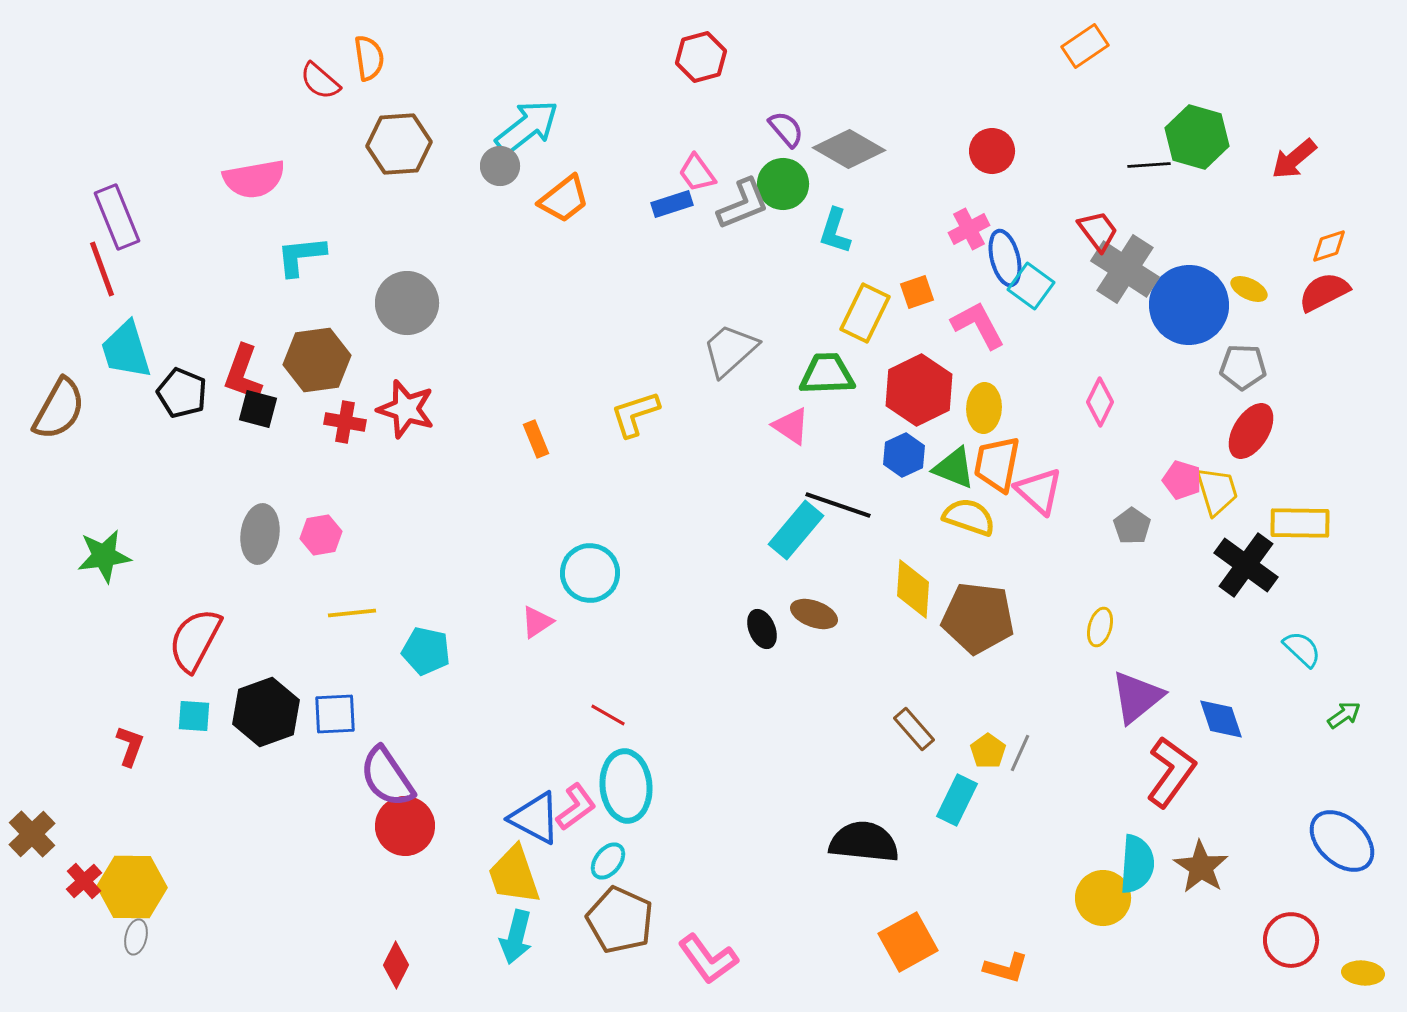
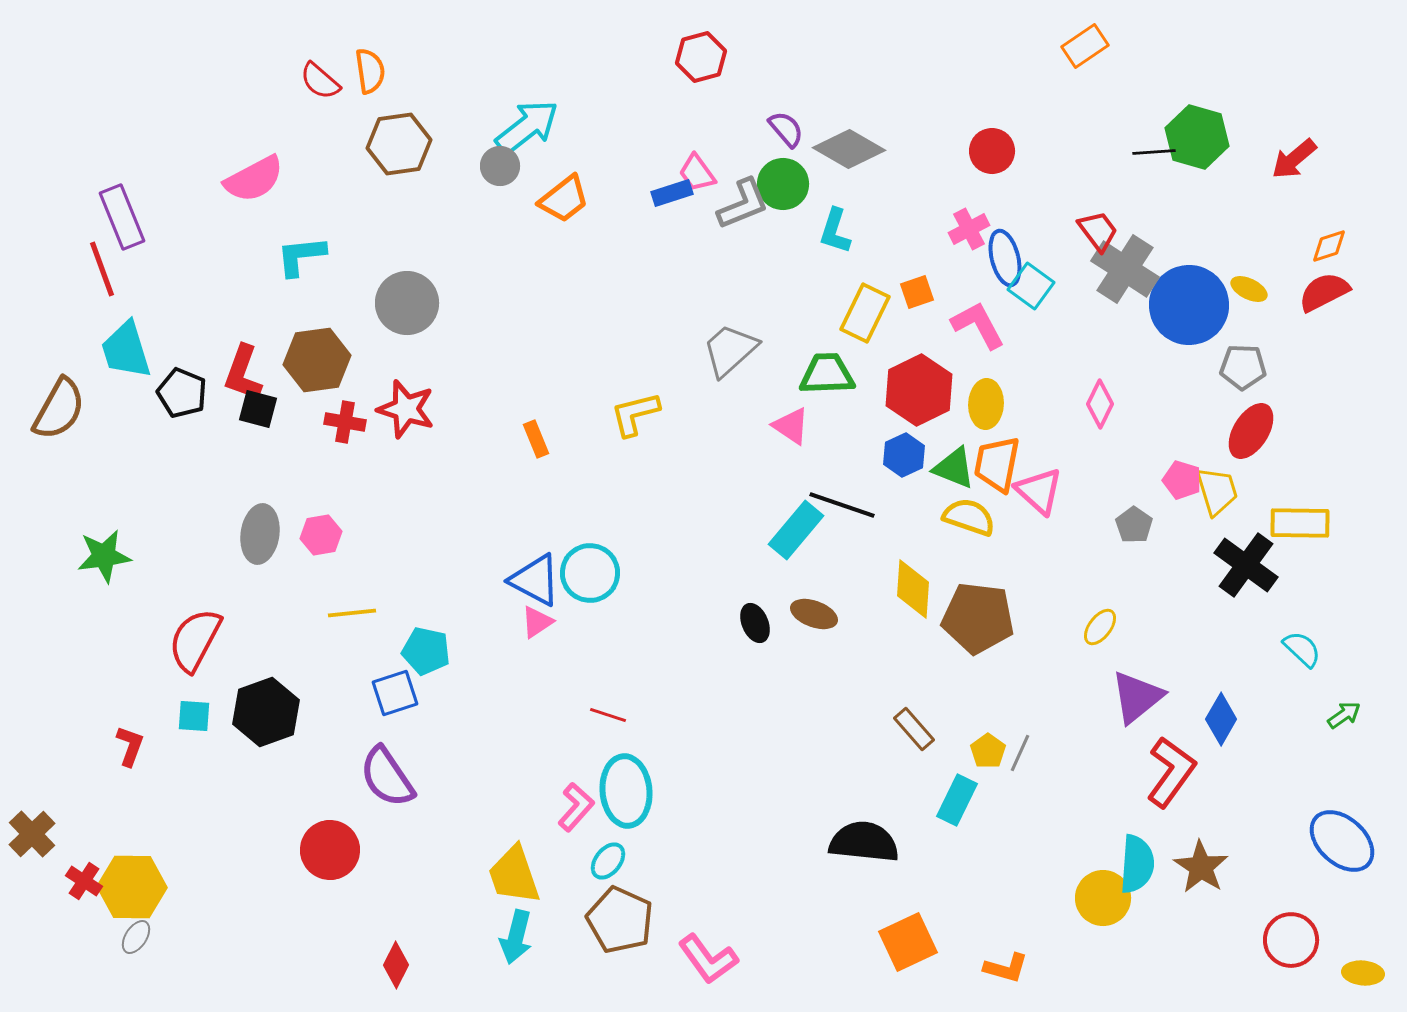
orange semicircle at (369, 58): moved 1 px right, 13 px down
brown hexagon at (399, 144): rotated 4 degrees counterclockwise
black line at (1149, 165): moved 5 px right, 13 px up
pink semicircle at (254, 179): rotated 18 degrees counterclockwise
blue rectangle at (672, 204): moved 11 px up
purple rectangle at (117, 217): moved 5 px right
pink diamond at (1100, 402): moved 2 px down
yellow ellipse at (984, 408): moved 2 px right, 4 px up
yellow L-shape at (635, 414): rotated 4 degrees clockwise
black line at (838, 505): moved 4 px right
gray pentagon at (1132, 526): moved 2 px right, 1 px up
yellow ellipse at (1100, 627): rotated 21 degrees clockwise
black ellipse at (762, 629): moved 7 px left, 6 px up
blue square at (335, 714): moved 60 px right, 21 px up; rotated 15 degrees counterclockwise
red line at (608, 715): rotated 12 degrees counterclockwise
blue diamond at (1221, 719): rotated 48 degrees clockwise
cyan ellipse at (626, 786): moved 5 px down
pink L-shape at (576, 807): rotated 12 degrees counterclockwise
blue triangle at (535, 818): moved 238 px up
red circle at (405, 826): moved 75 px left, 24 px down
red cross at (84, 881): rotated 15 degrees counterclockwise
gray ellipse at (136, 937): rotated 20 degrees clockwise
orange square at (908, 942): rotated 4 degrees clockwise
